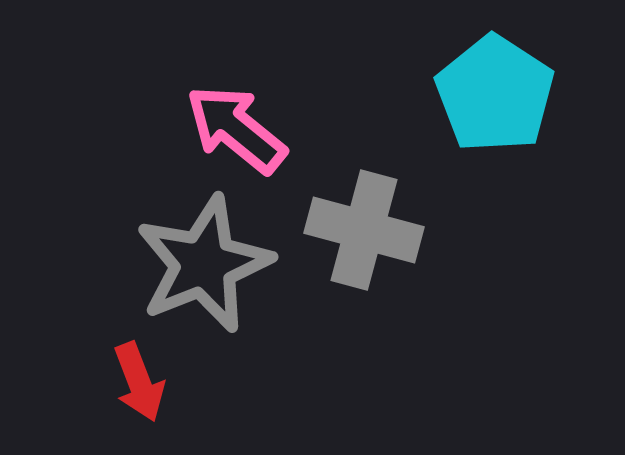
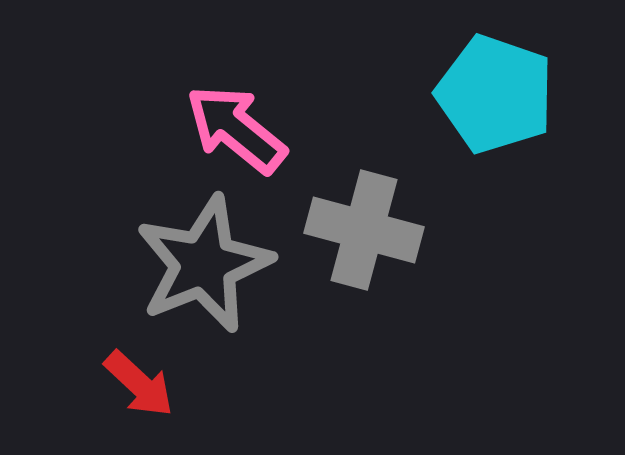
cyan pentagon: rotated 14 degrees counterclockwise
red arrow: moved 2 px down; rotated 26 degrees counterclockwise
